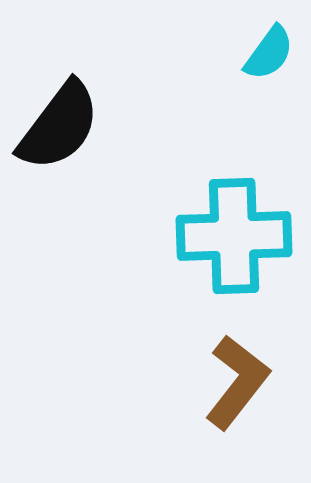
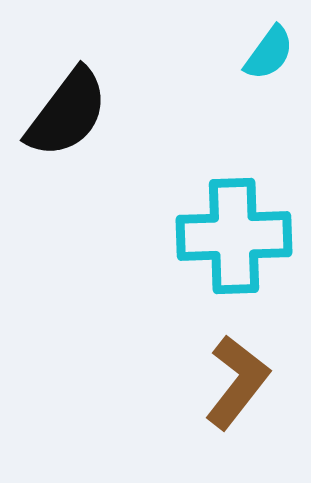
black semicircle: moved 8 px right, 13 px up
